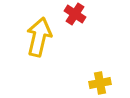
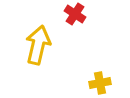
yellow arrow: moved 1 px left, 8 px down
